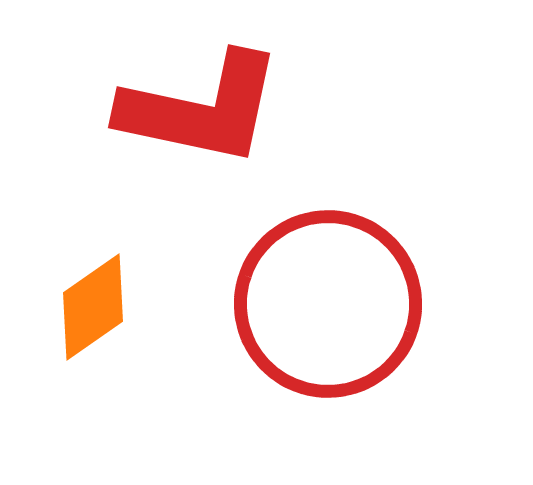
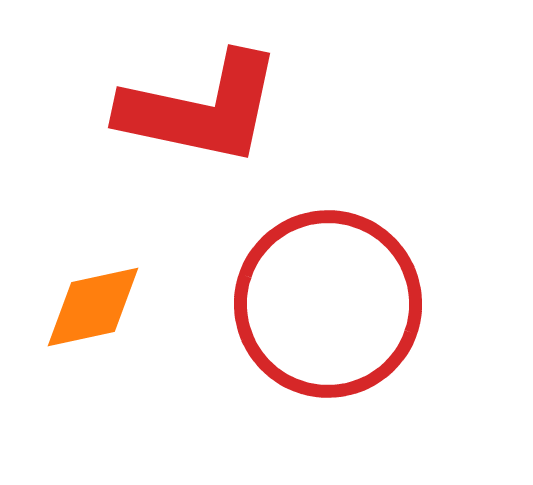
orange diamond: rotated 23 degrees clockwise
